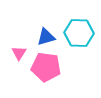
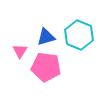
cyan hexagon: moved 2 px down; rotated 20 degrees clockwise
pink triangle: moved 1 px right, 2 px up
